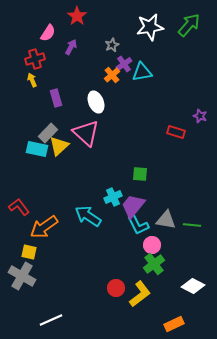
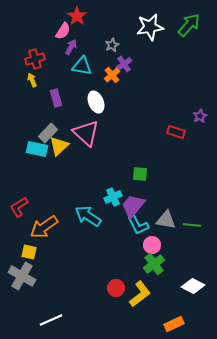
pink semicircle: moved 15 px right, 2 px up
cyan triangle: moved 60 px left, 6 px up; rotated 20 degrees clockwise
purple star: rotated 24 degrees clockwise
red L-shape: rotated 85 degrees counterclockwise
